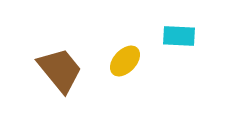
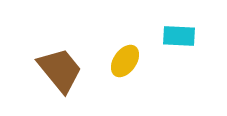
yellow ellipse: rotated 8 degrees counterclockwise
